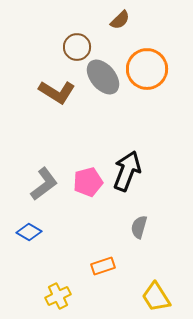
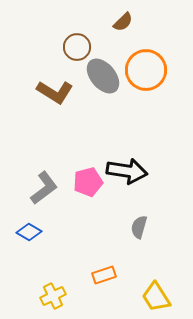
brown semicircle: moved 3 px right, 2 px down
orange circle: moved 1 px left, 1 px down
gray ellipse: moved 1 px up
brown L-shape: moved 2 px left
black arrow: rotated 78 degrees clockwise
gray L-shape: moved 4 px down
orange rectangle: moved 1 px right, 9 px down
yellow cross: moved 5 px left
